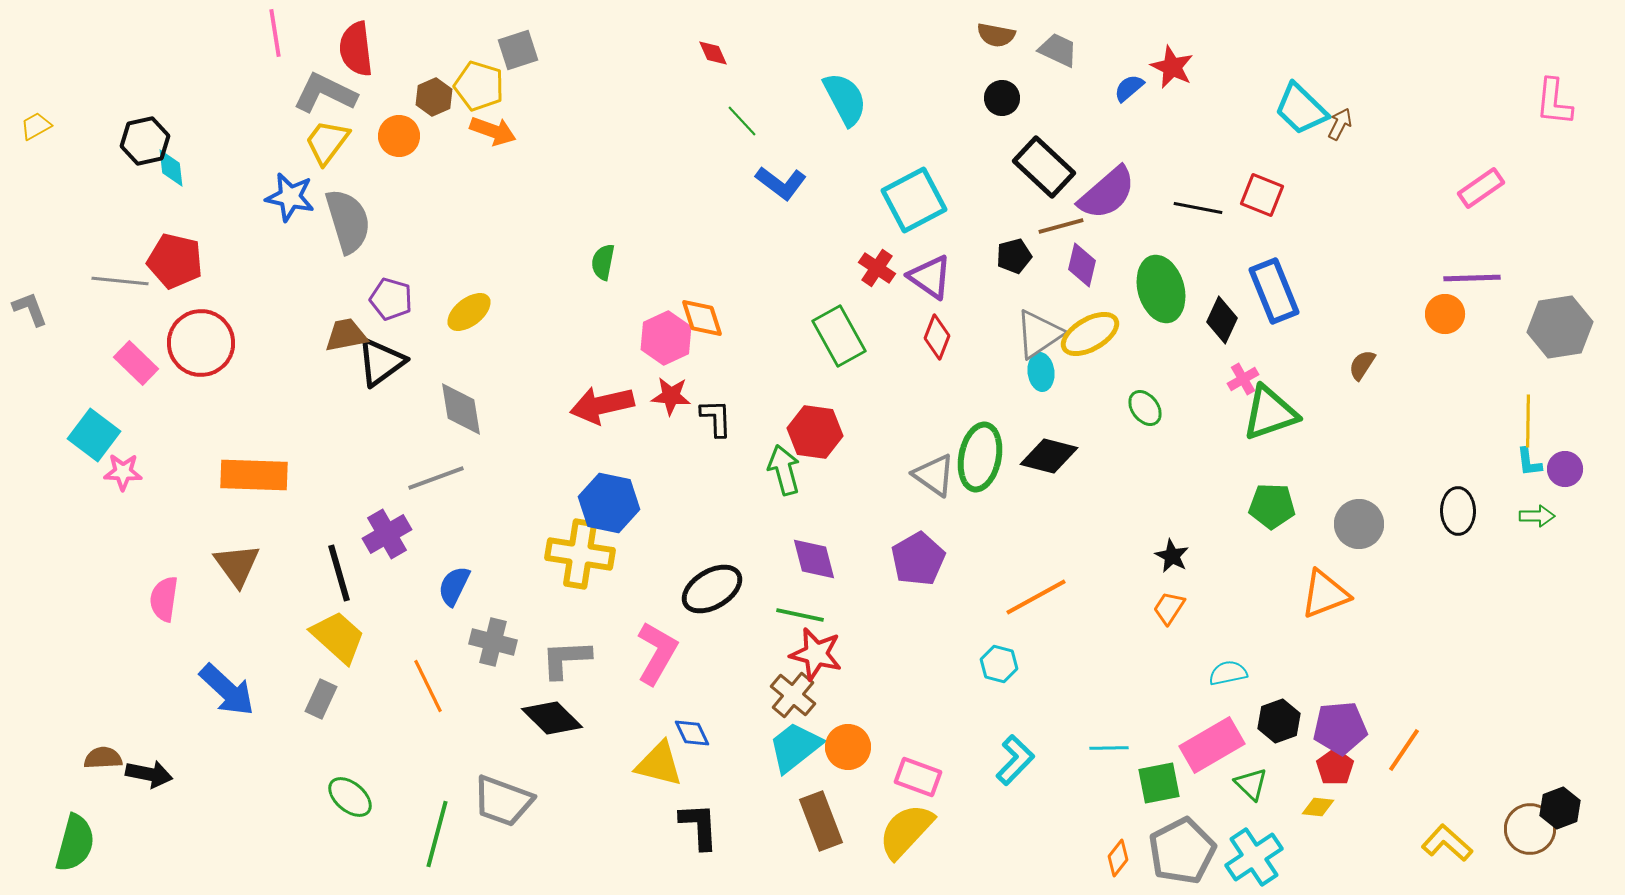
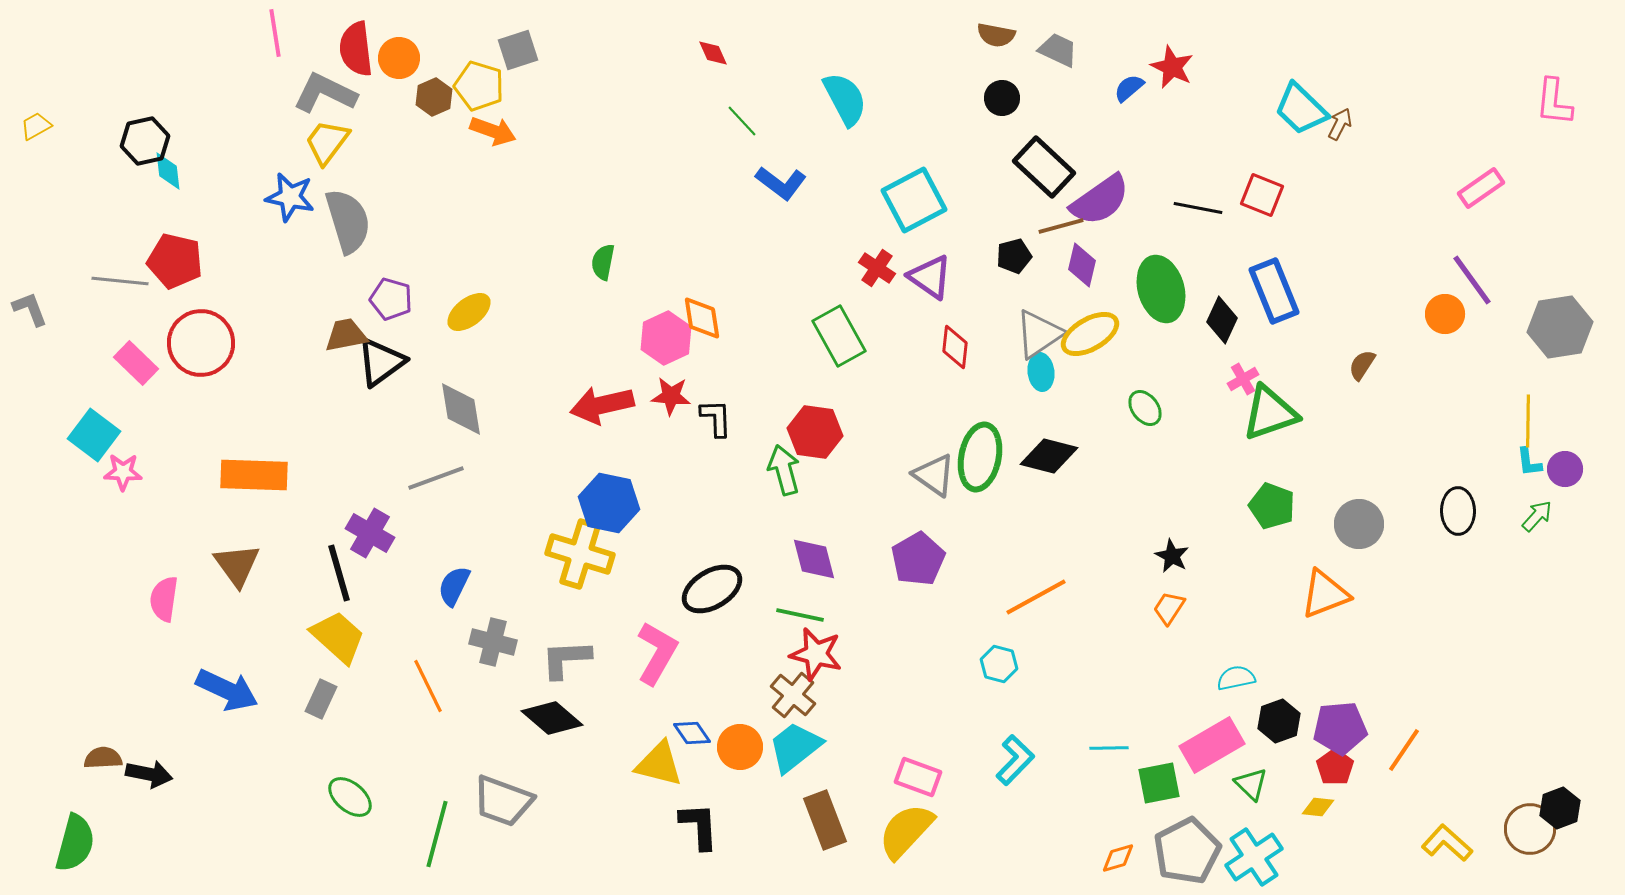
orange circle at (399, 136): moved 78 px up
cyan diamond at (171, 168): moved 3 px left, 3 px down
purple semicircle at (1107, 193): moved 7 px left, 7 px down; rotated 6 degrees clockwise
purple line at (1472, 278): moved 2 px down; rotated 56 degrees clockwise
orange diamond at (702, 318): rotated 9 degrees clockwise
red diamond at (937, 337): moved 18 px right, 10 px down; rotated 15 degrees counterclockwise
green pentagon at (1272, 506): rotated 18 degrees clockwise
green arrow at (1537, 516): rotated 48 degrees counterclockwise
purple cross at (387, 534): moved 17 px left, 1 px up; rotated 30 degrees counterclockwise
yellow cross at (580, 554): rotated 8 degrees clockwise
cyan semicircle at (1228, 673): moved 8 px right, 5 px down
blue arrow at (227, 690): rotated 18 degrees counterclockwise
black diamond at (552, 718): rotated 4 degrees counterclockwise
blue diamond at (692, 733): rotated 9 degrees counterclockwise
orange circle at (848, 747): moved 108 px left
brown rectangle at (821, 821): moved 4 px right, 1 px up
gray pentagon at (1182, 851): moved 5 px right
orange diamond at (1118, 858): rotated 36 degrees clockwise
